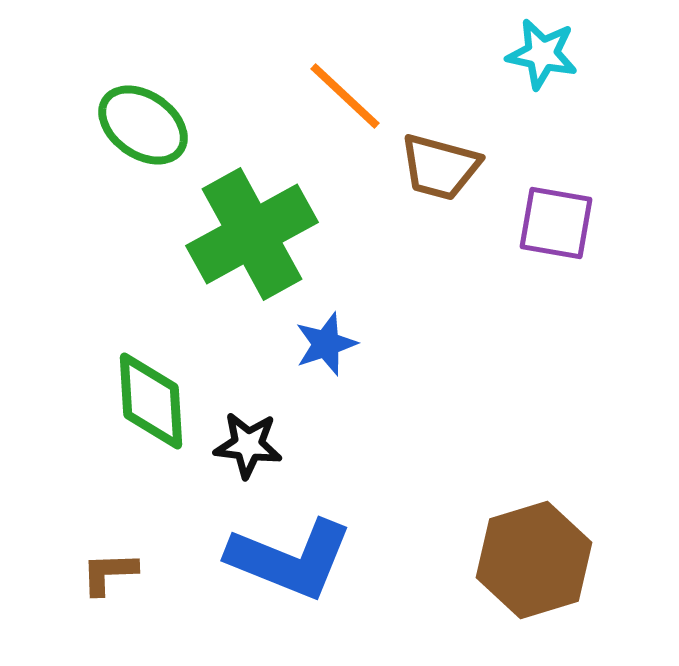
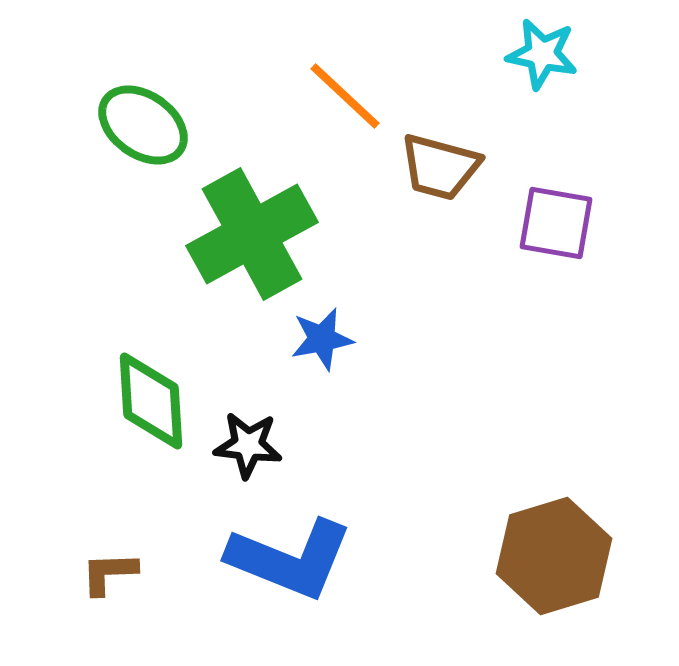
blue star: moved 4 px left, 5 px up; rotated 8 degrees clockwise
brown hexagon: moved 20 px right, 4 px up
